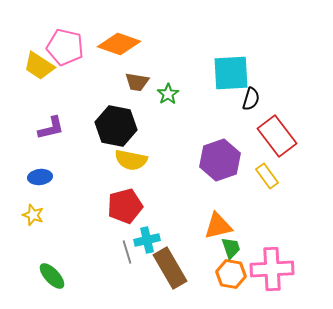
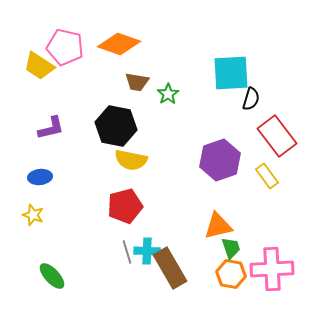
cyan cross: moved 11 px down; rotated 15 degrees clockwise
